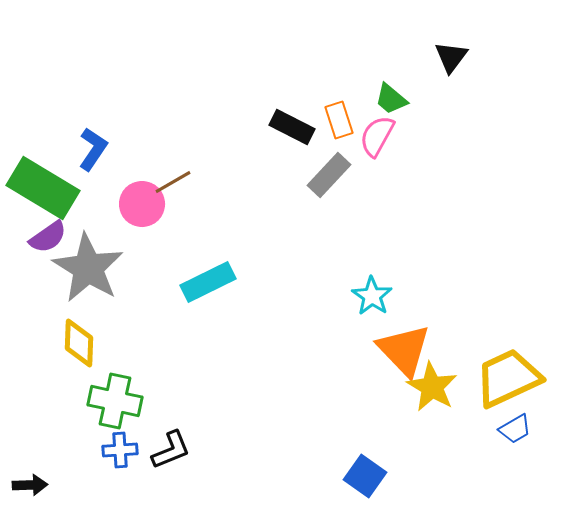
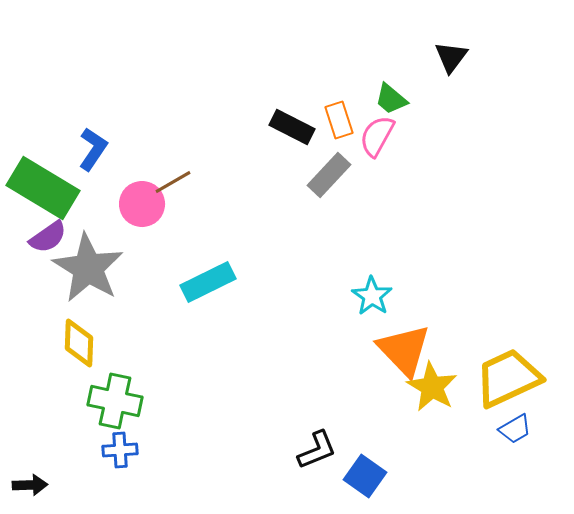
black L-shape: moved 146 px right
